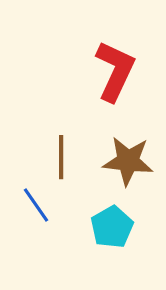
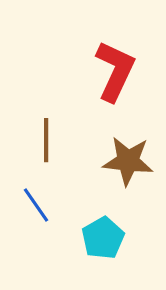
brown line: moved 15 px left, 17 px up
cyan pentagon: moved 9 px left, 11 px down
